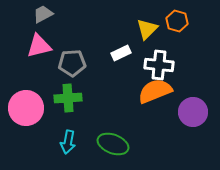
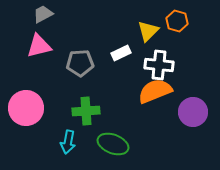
yellow triangle: moved 1 px right, 2 px down
gray pentagon: moved 8 px right
green cross: moved 18 px right, 13 px down
